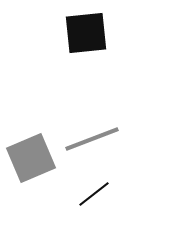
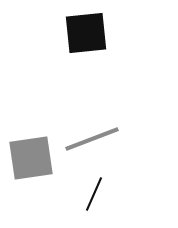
gray square: rotated 15 degrees clockwise
black line: rotated 28 degrees counterclockwise
